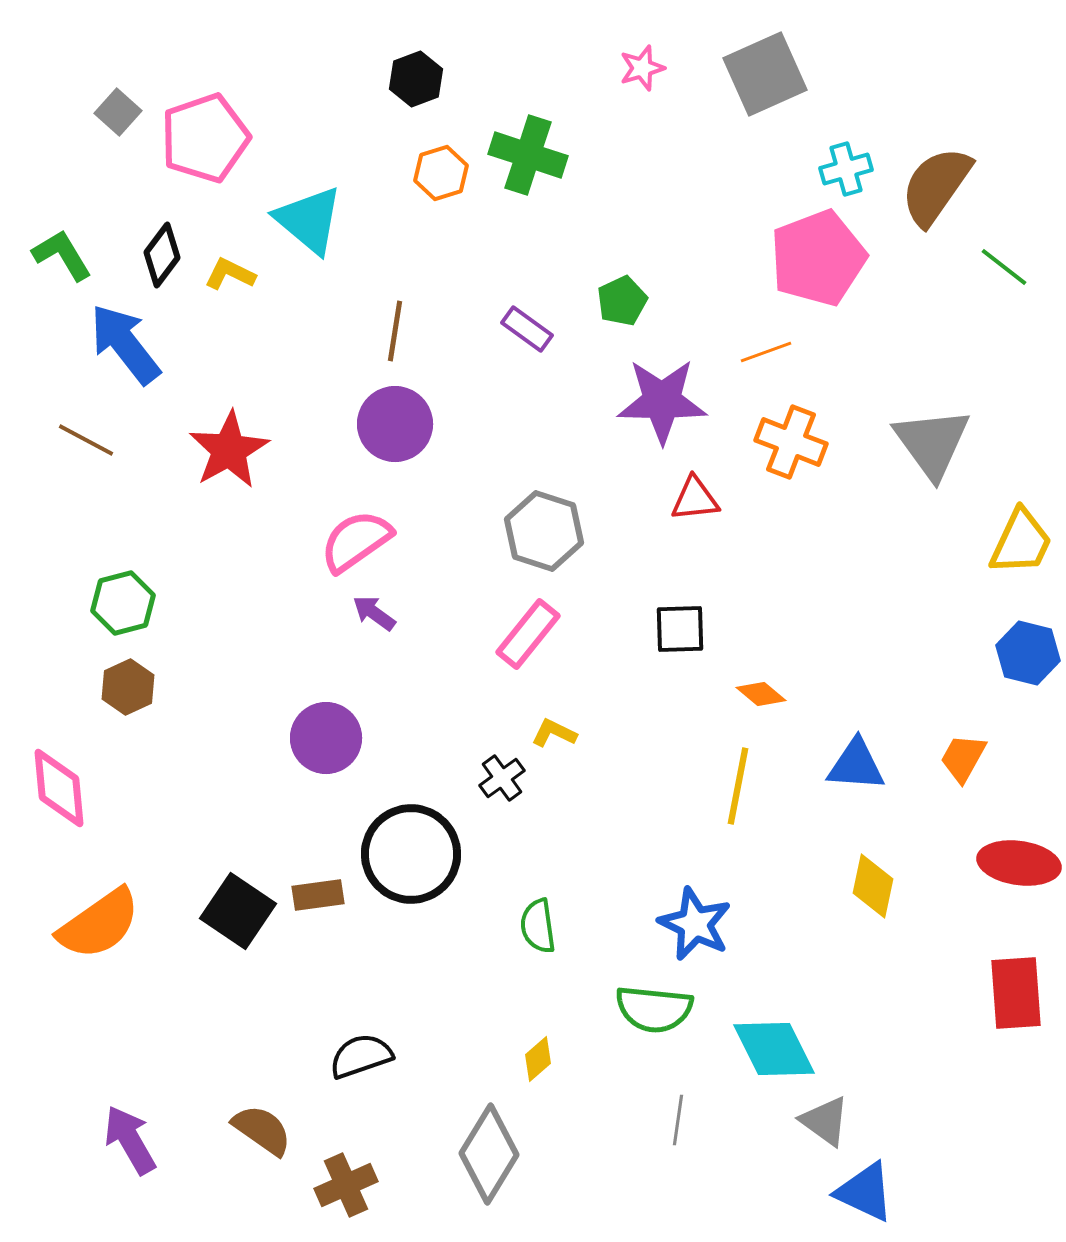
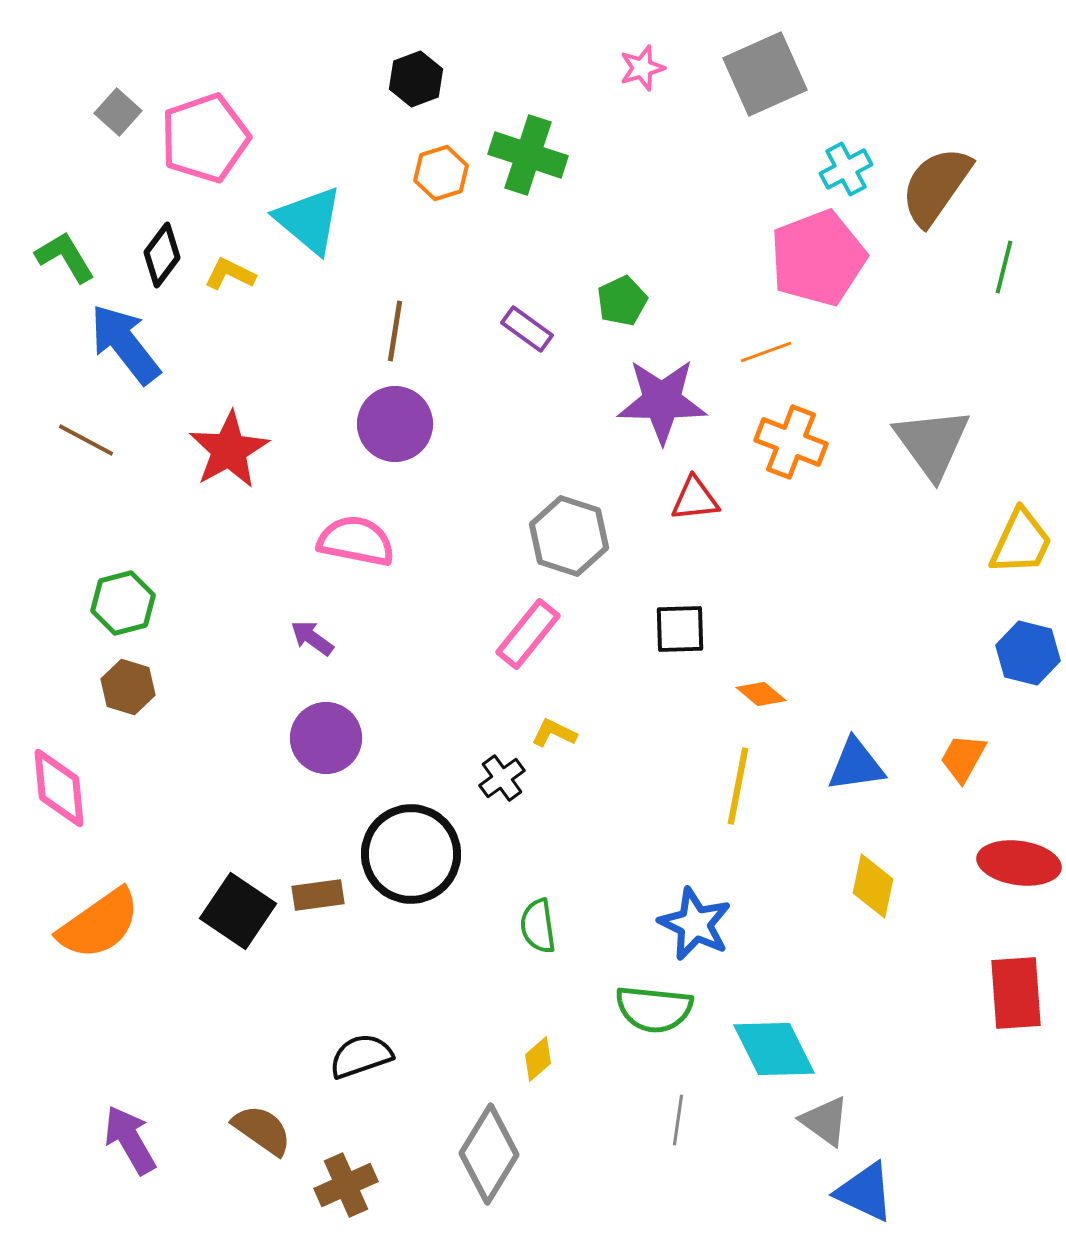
cyan cross at (846, 169): rotated 12 degrees counterclockwise
green L-shape at (62, 255): moved 3 px right, 2 px down
green line at (1004, 267): rotated 66 degrees clockwise
gray hexagon at (544, 531): moved 25 px right, 5 px down
pink semicircle at (356, 541): rotated 46 degrees clockwise
purple arrow at (374, 613): moved 62 px left, 25 px down
brown hexagon at (128, 687): rotated 18 degrees counterclockwise
blue triangle at (856, 765): rotated 12 degrees counterclockwise
